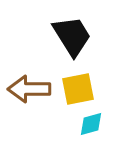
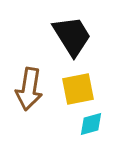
brown arrow: rotated 81 degrees counterclockwise
